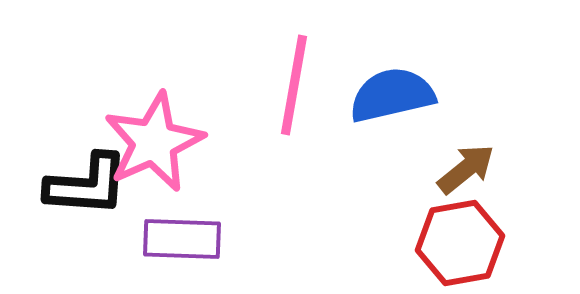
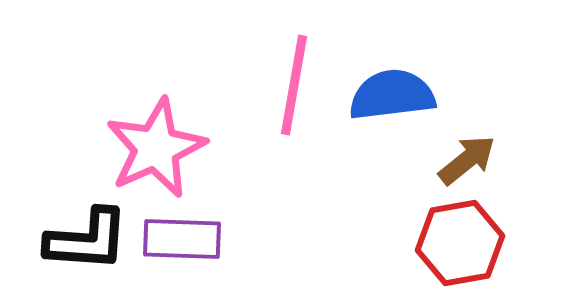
blue semicircle: rotated 6 degrees clockwise
pink star: moved 2 px right, 6 px down
brown arrow: moved 1 px right, 9 px up
black L-shape: moved 55 px down
